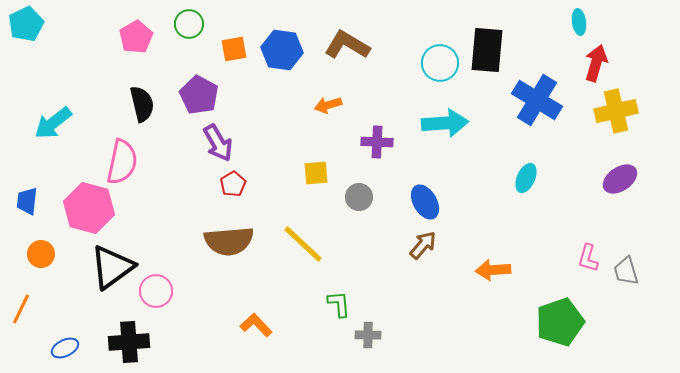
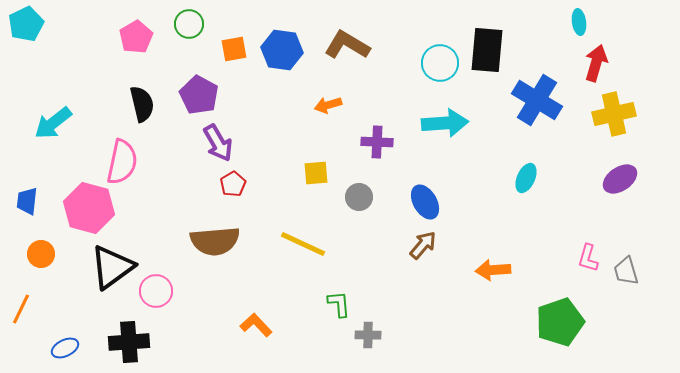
yellow cross at (616, 111): moved 2 px left, 3 px down
brown semicircle at (229, 241): moved 14 px left
yellow line at (303, 244): rotated 18 degrees counterclockwise
